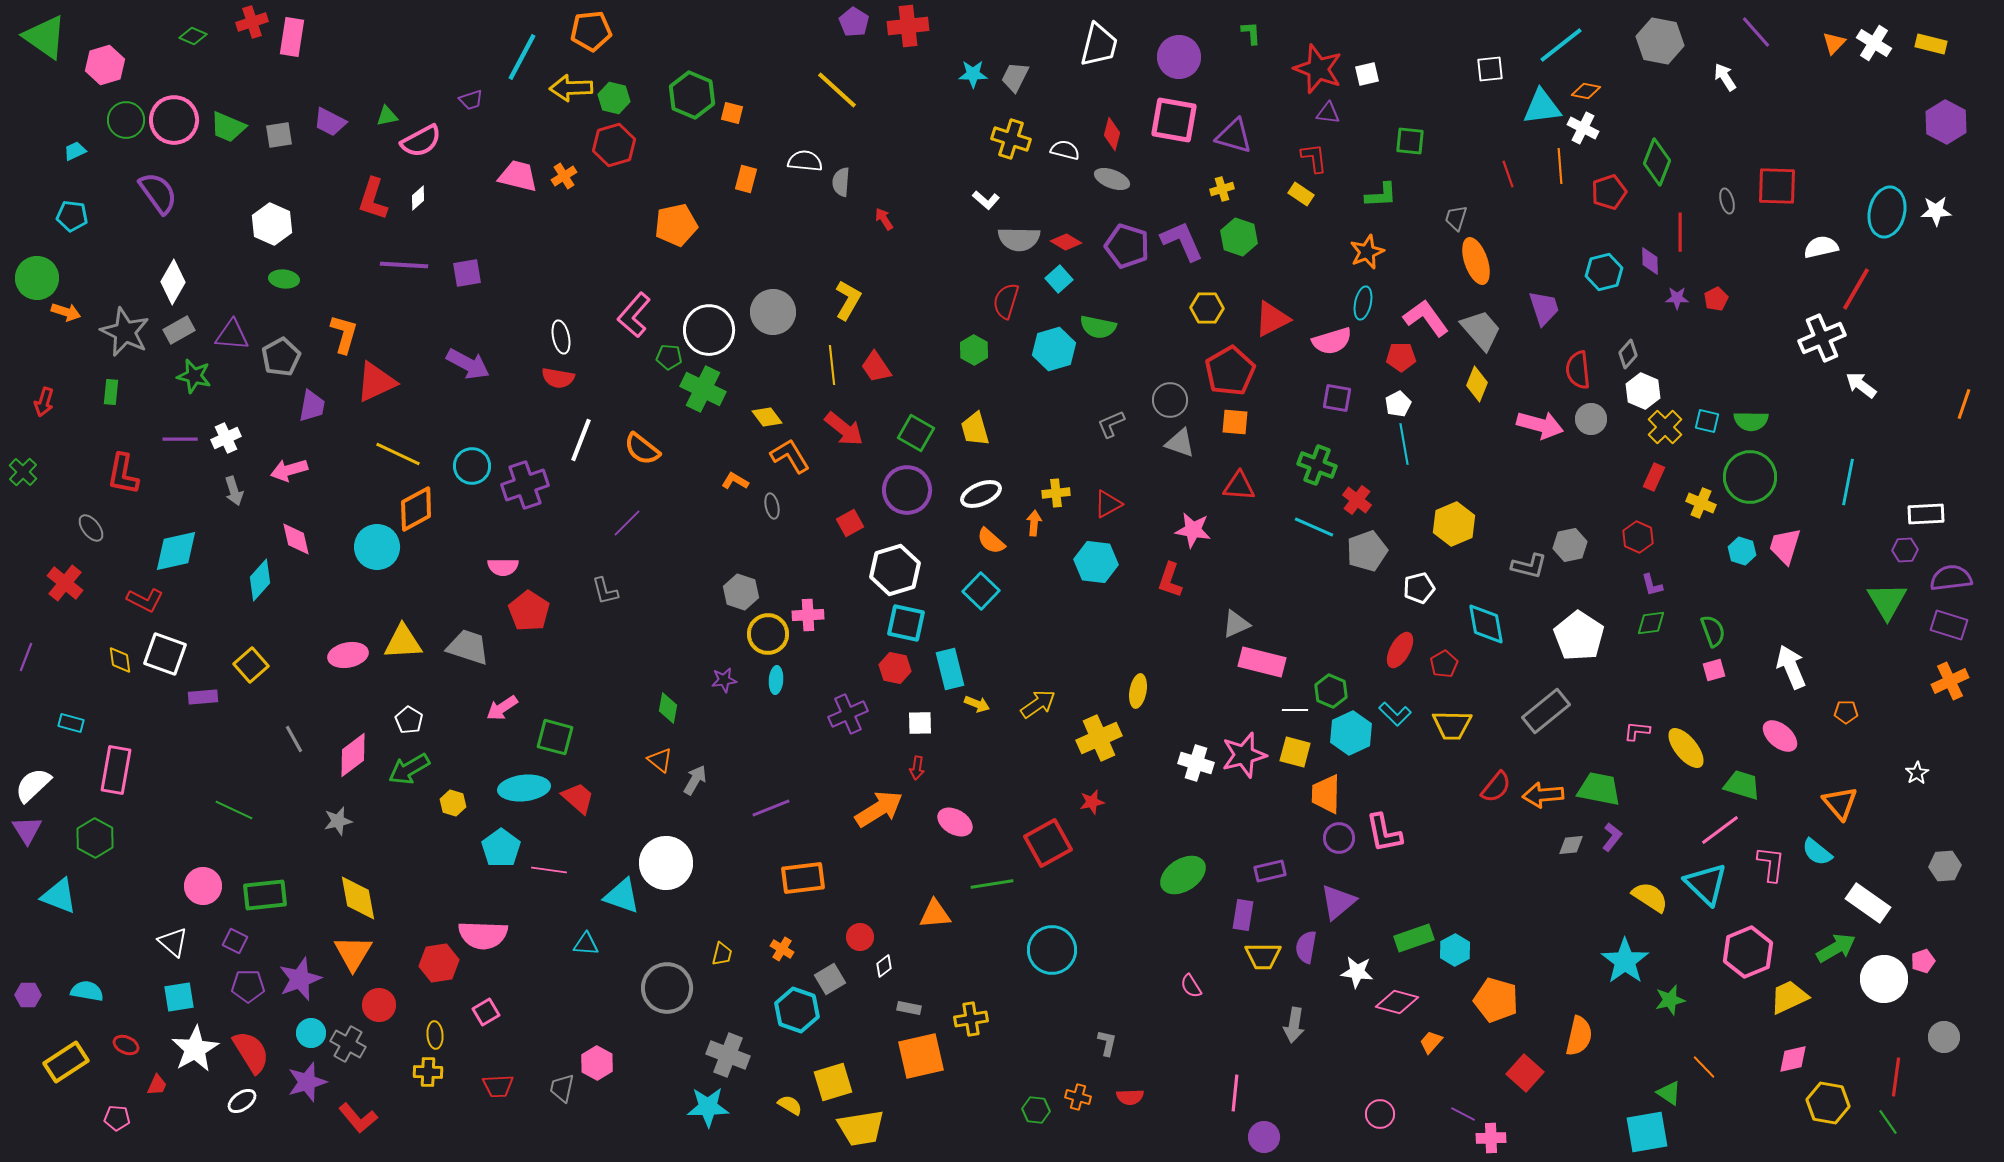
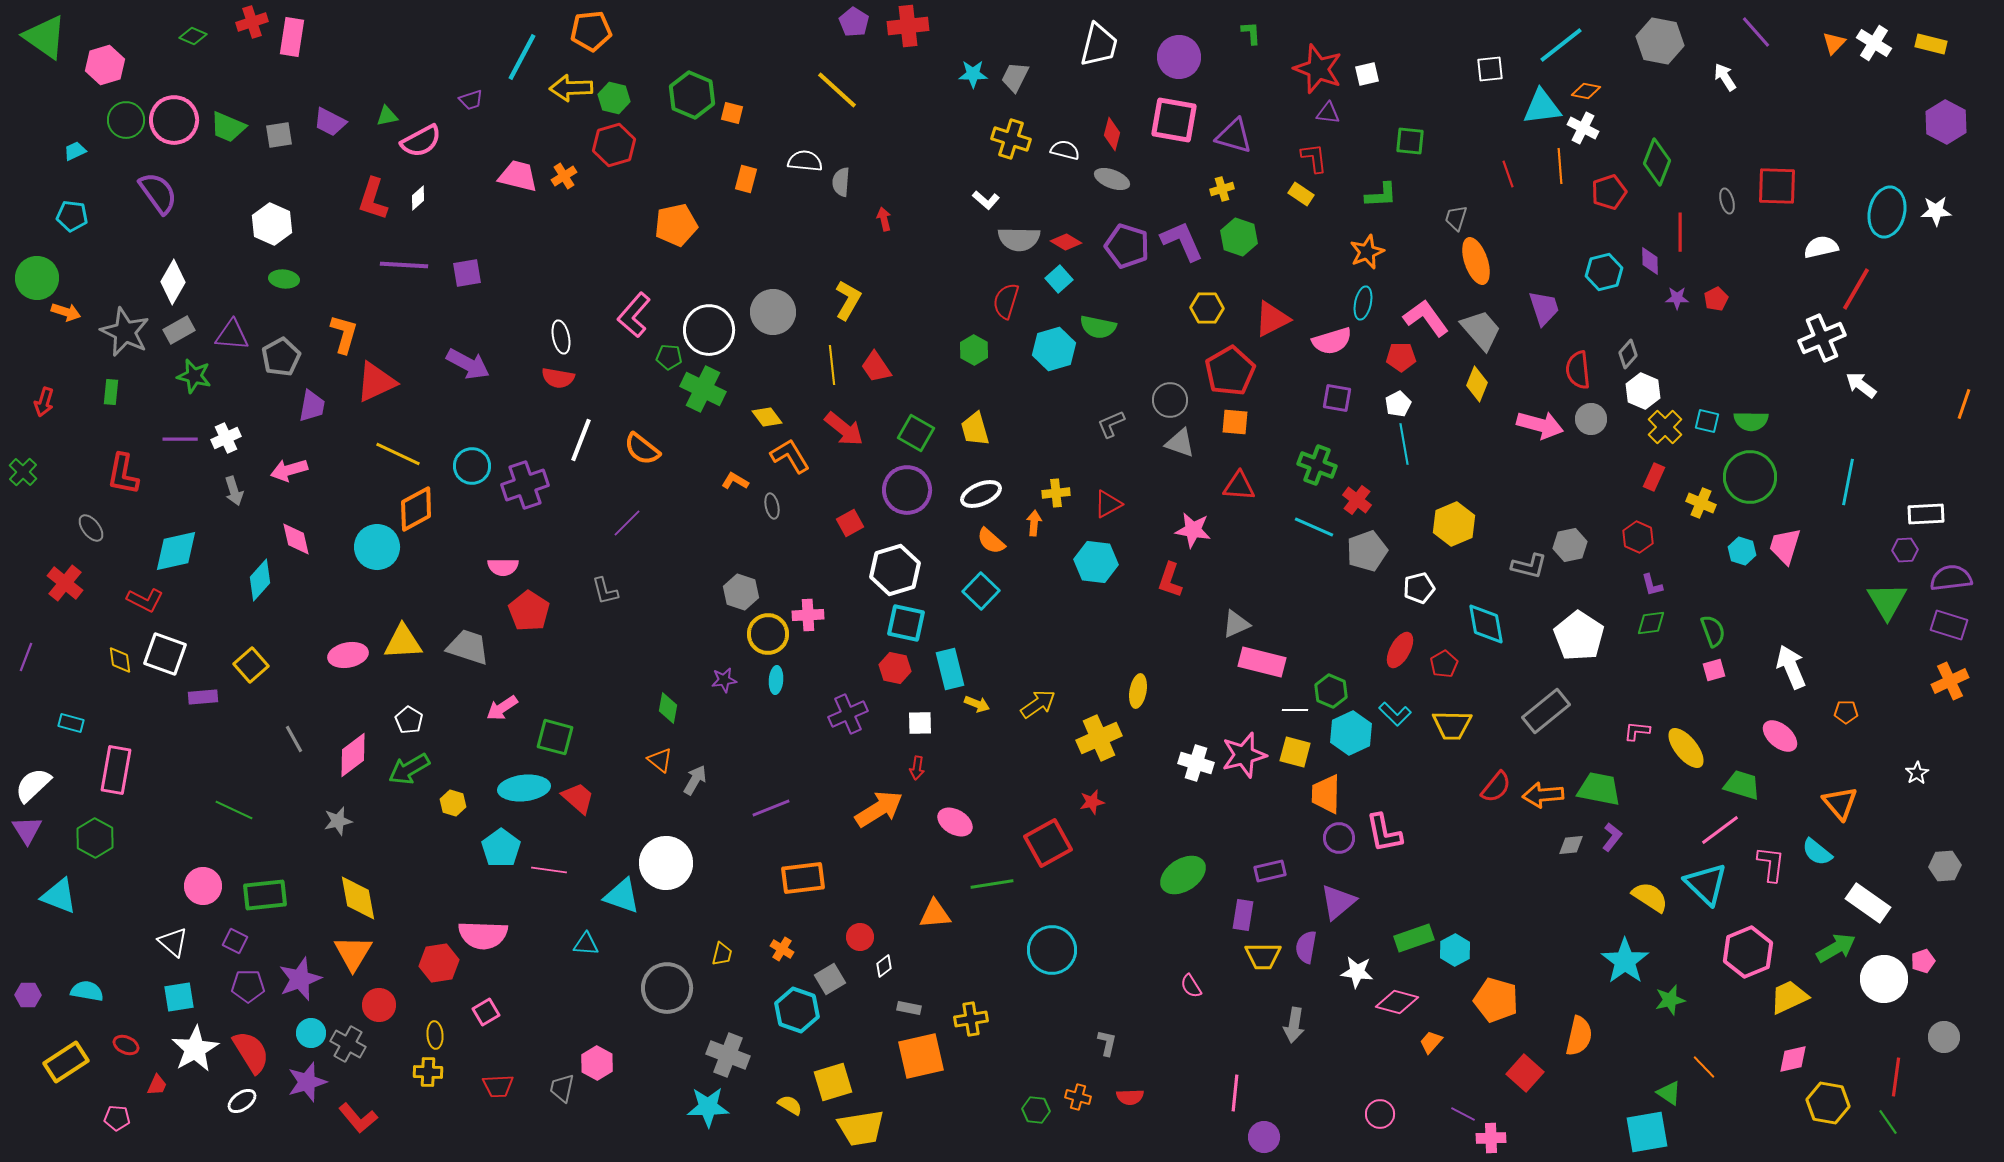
red arrow at (884, 219): rotated 20 degrees clockwise
